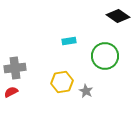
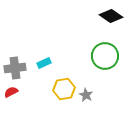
black diamond: moved 7 px left
cyan rectangle: moved 25 px left, 22 px down; rotated 16 degrees counterclockwise
yellow hexagon: moved 2 px right, 7 px down
gray star: moved 4 px down
